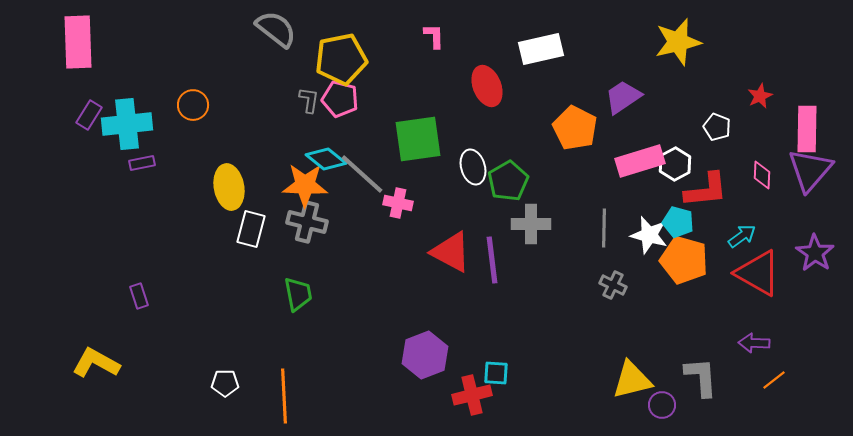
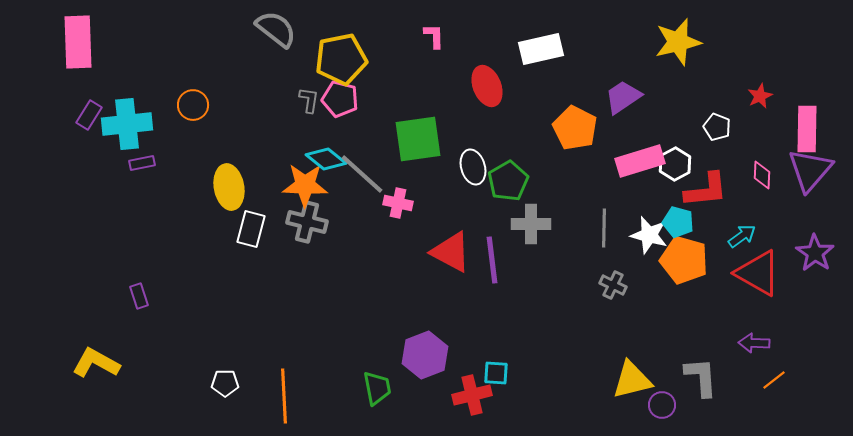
green trapezoid at (298, 294): moved 79 px right, 94 px down
